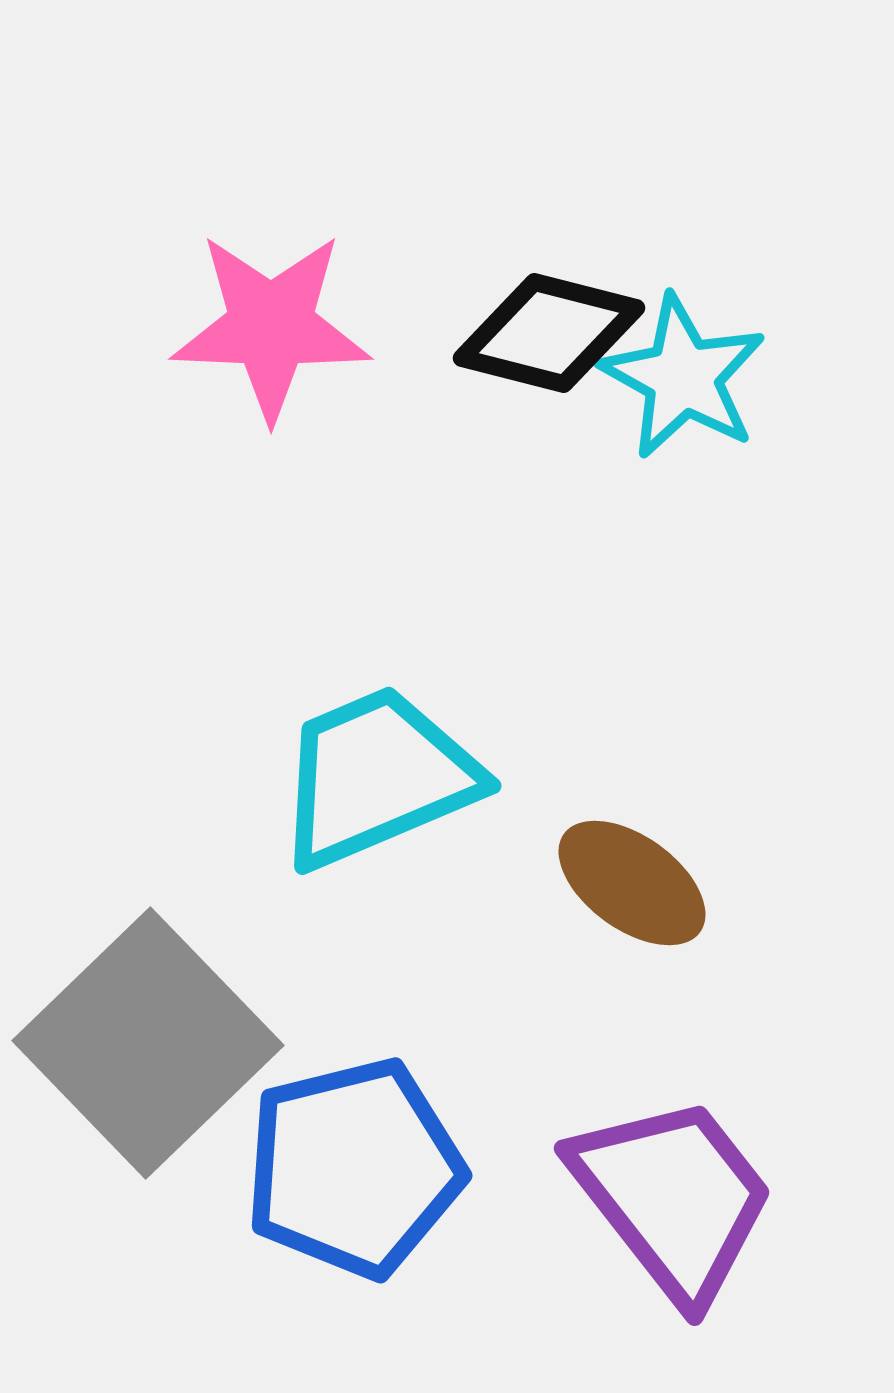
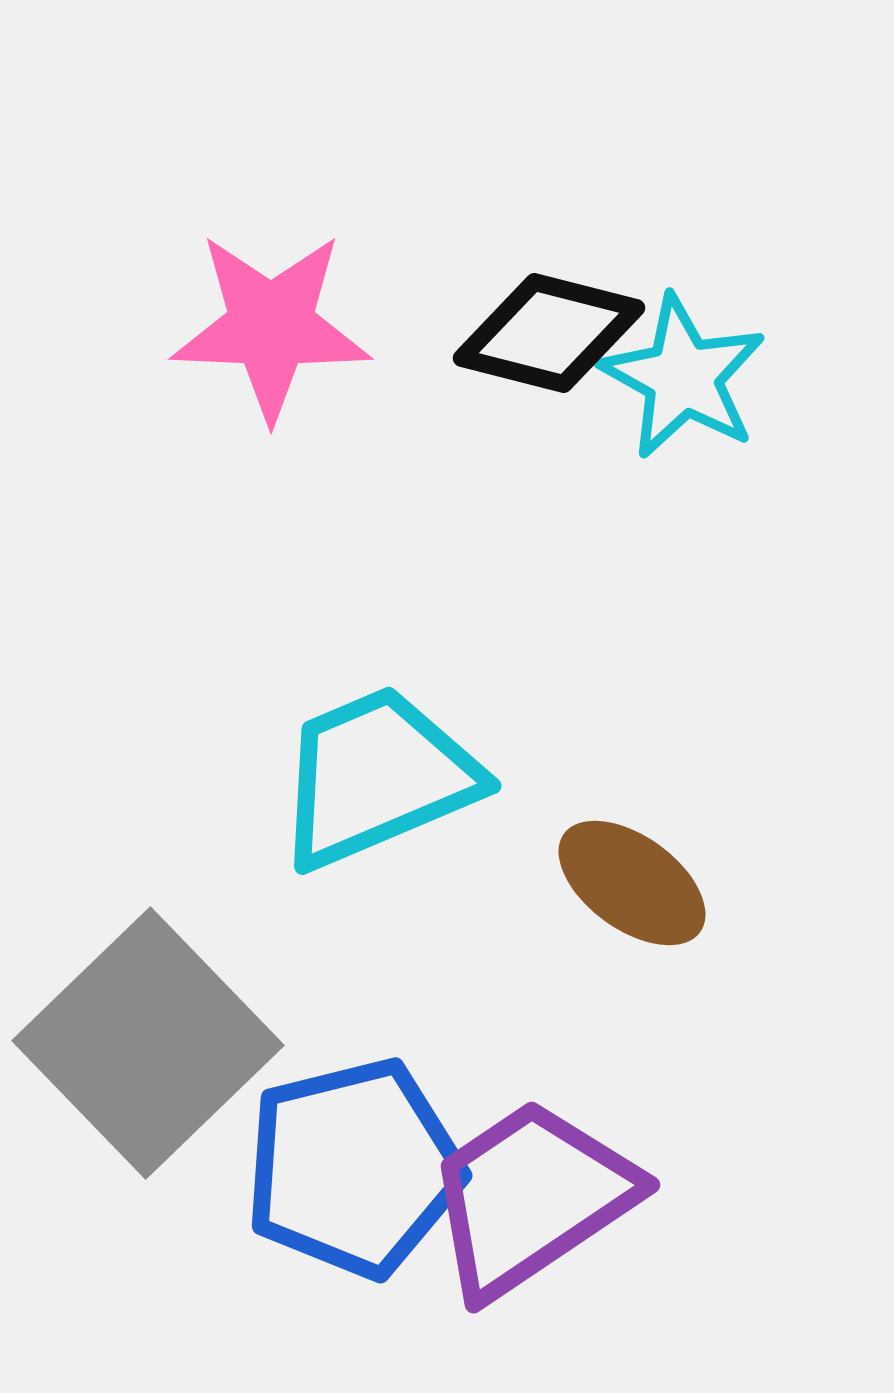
purple trapezoid: moved 142 px left; rotated 86 degrees counterclockwise
